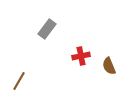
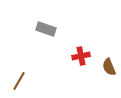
gray rectangle: moved 1 px left; rotated 72 degrees clockwise
brown semicircle: moved 1 px down
